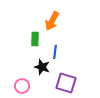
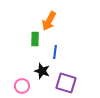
orange arrow: moved 3 px left
black star: moved 4 px down
